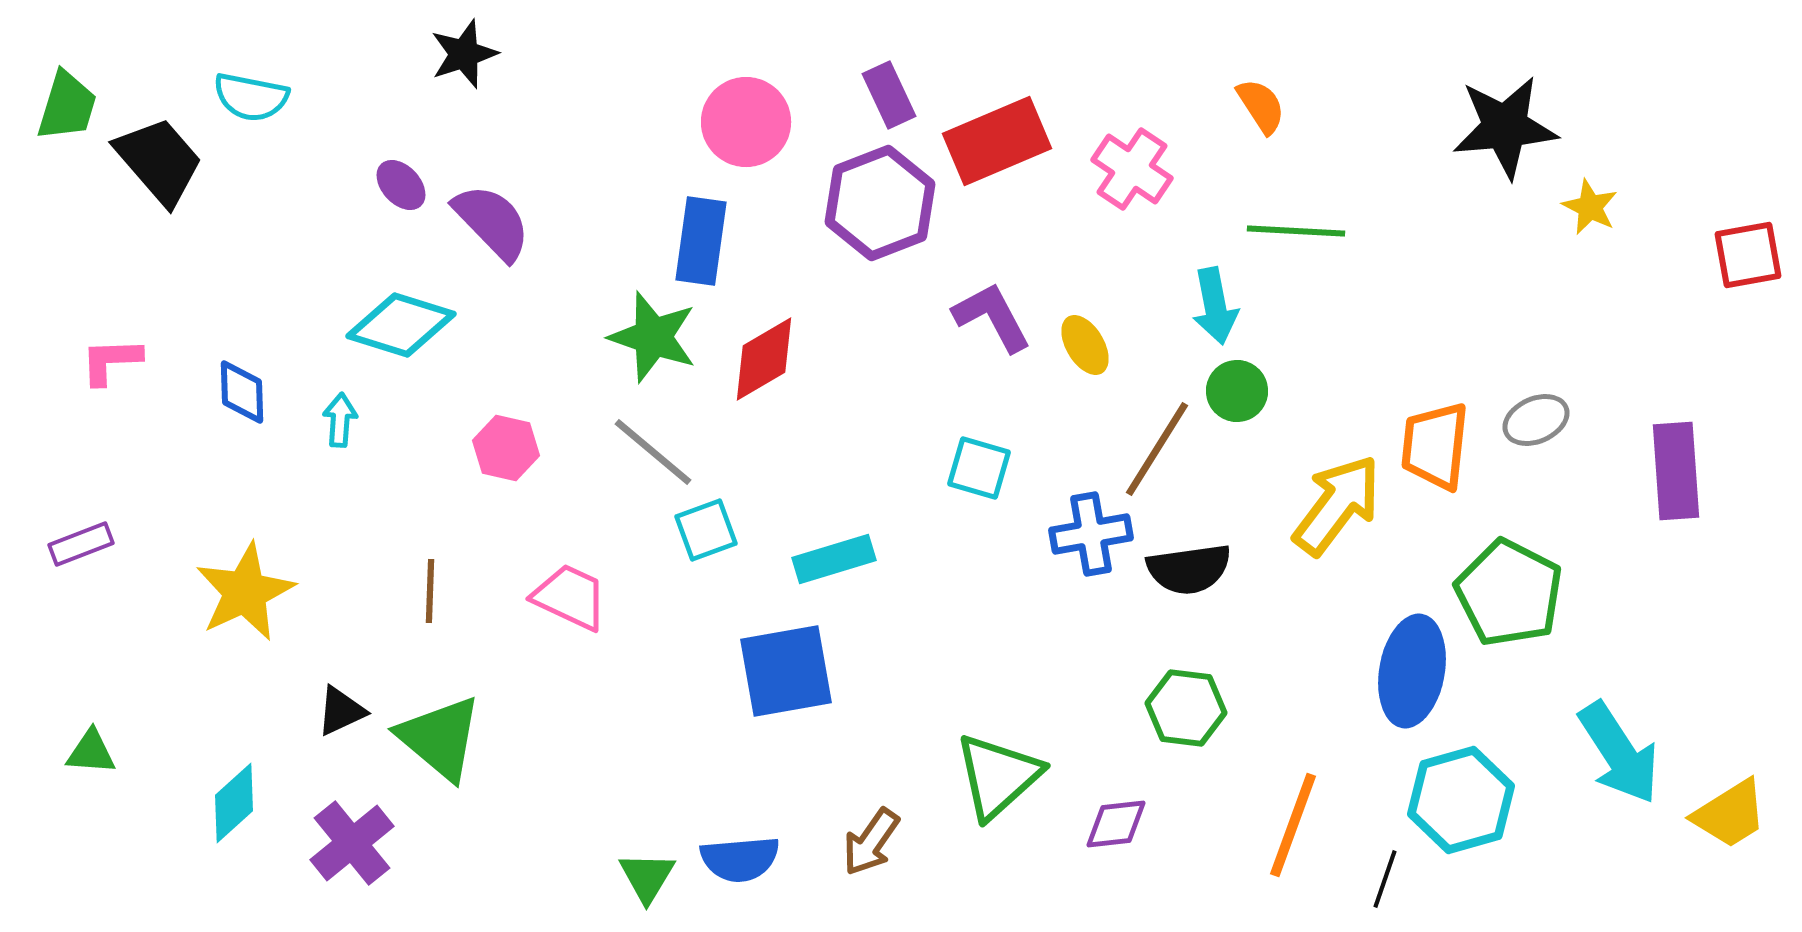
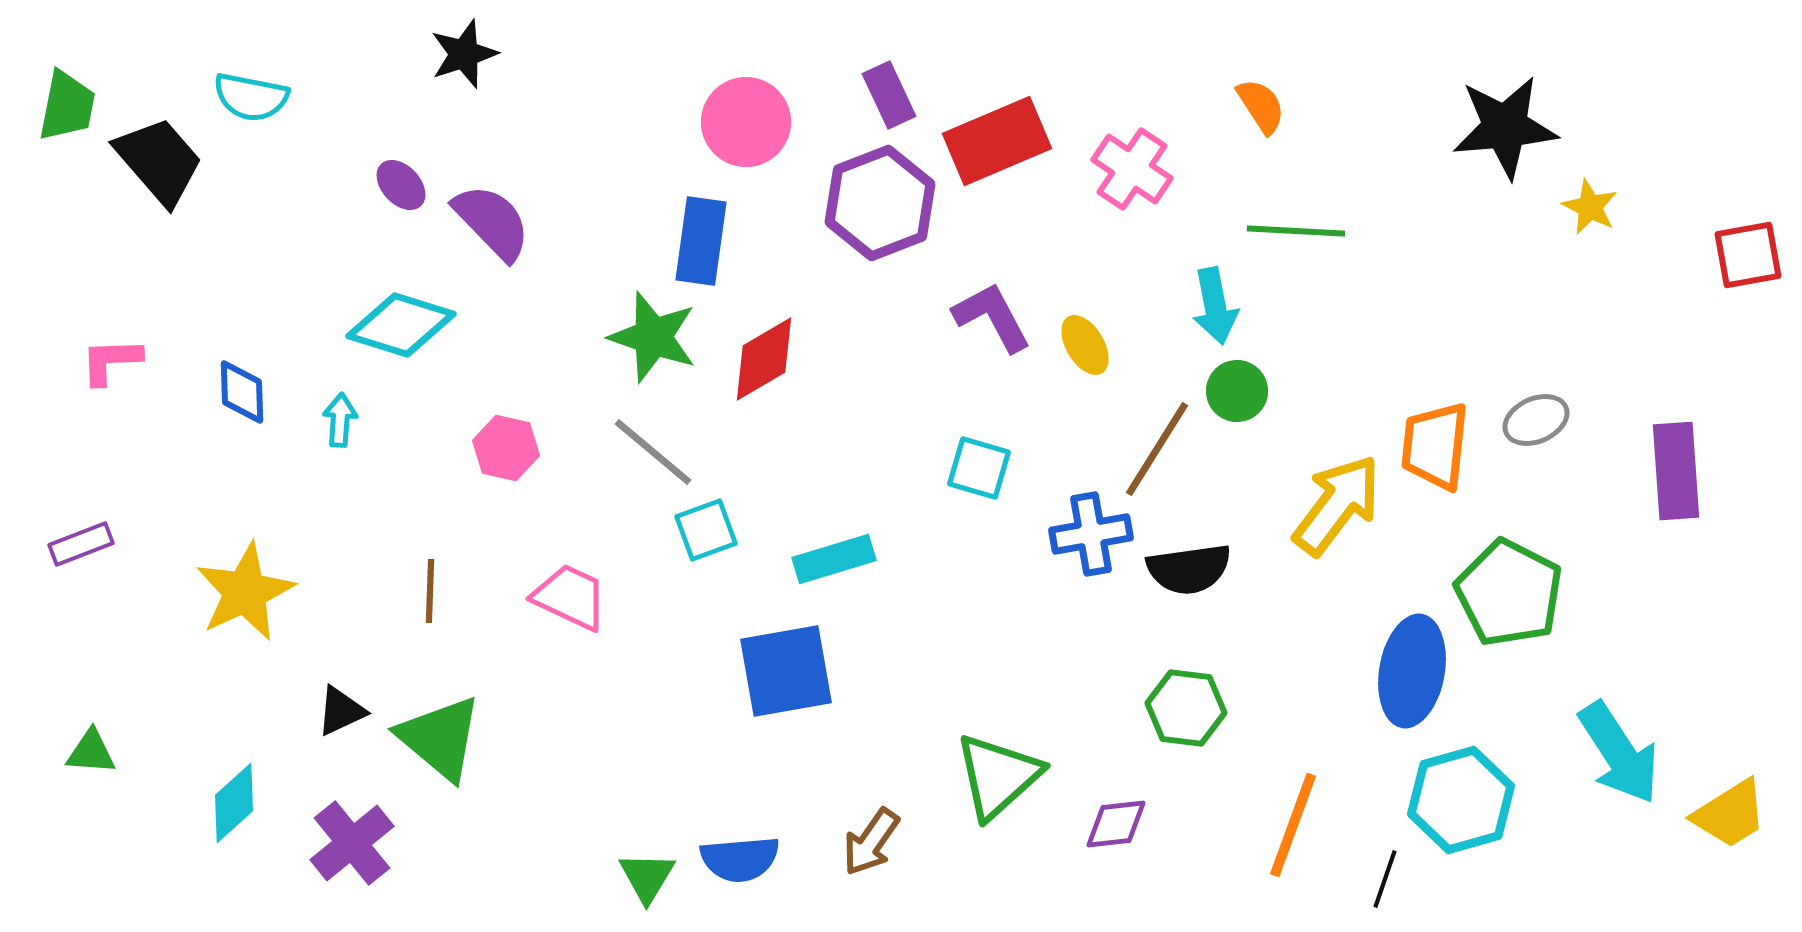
green trapezoid at (67, 106): rotated 6 degrees counterclockwise
